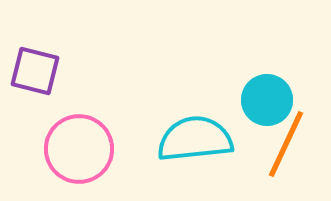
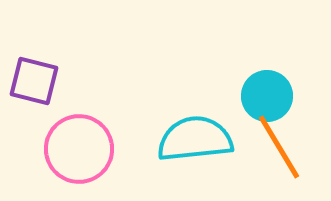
purple square: moved 1 px left, 10 px down
cyan circle: moved 4 px up
orange line: moved 7 px left, 3 px down; rotated 56 degrees counterclockwise
